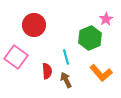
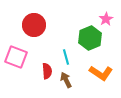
pink square: rotated 15 degrees counterclockwise
orange L-shape: rotated 15 degrees counterclockwise
